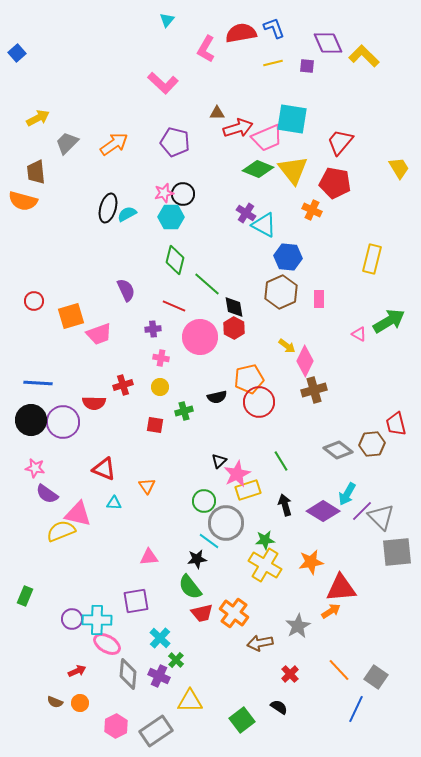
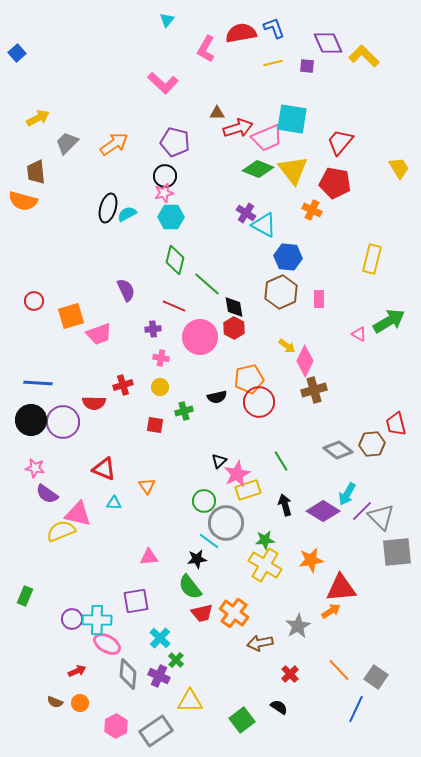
black circle at (183, 194): moved 18 px left, 18 px up
orange star at (311, 562): moved 2 px up
